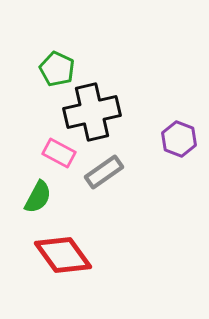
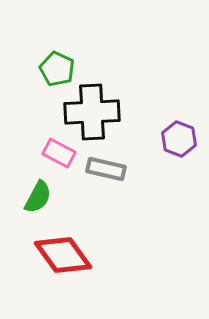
black cross: rotated 10 degrees clockwise
gray rectangle: moved 2 px right, 3 px up; rotated 48 degrees clockwise
